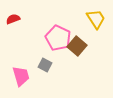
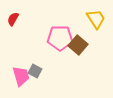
red semicircle: rotated 40 degrees counterclockwise
pink pentagon: moved 2 px right; rotated 25 degrees counterclockwise
brown square: moved 1 px right, 1 px up
gray square: moved 10 px left, 6 px down
